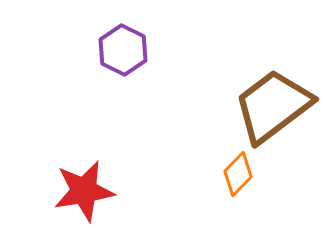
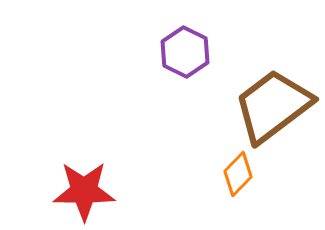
purple hexagon: moved 62 px right, 2 px down
red star: rotated 10 degrees clockwise
